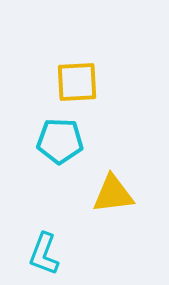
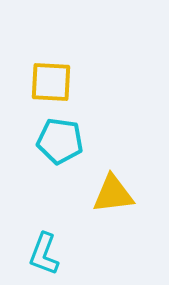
yellow square: moved 26 px left; rotated 6 degrees clockwise
cyan pentagon: rotated 6 degrees clockwise
